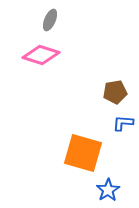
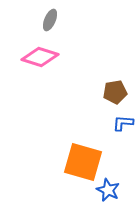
pink diamond: moved 1 px left, 2 px down
orange square: moved 9 px down
blue star: rotated 15 degrees counterclockwise
